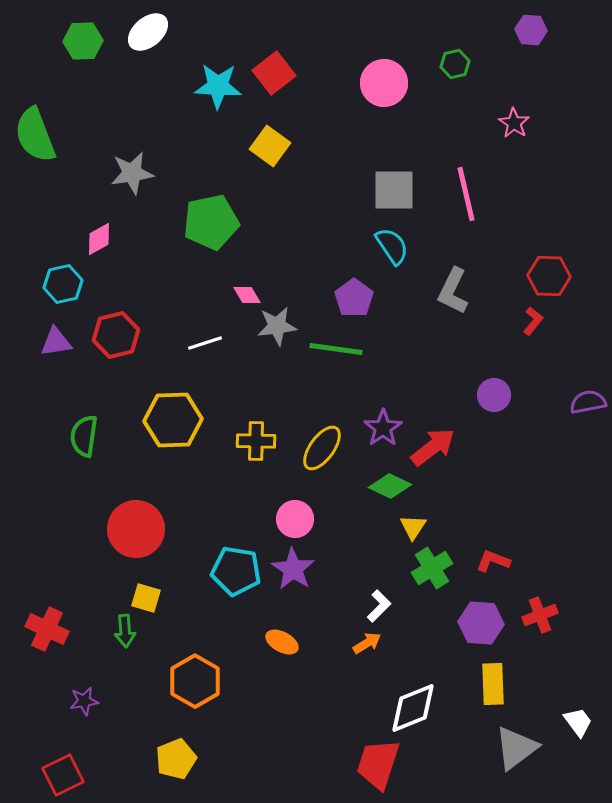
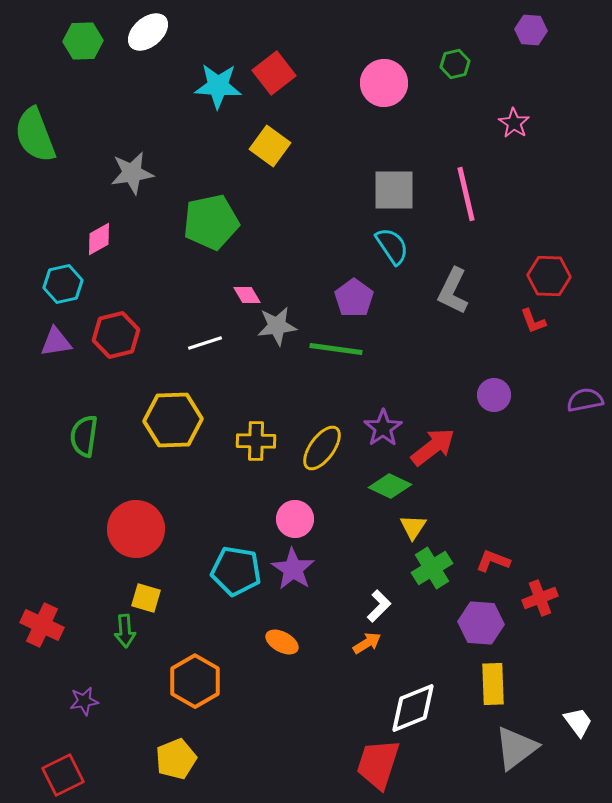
red L-shape at (533, 321): rotated 120 degrees clockwise
purple semicircle at (588, 402): moved 3 px left, 2 px up
red cross at (540, 615): moved 17 px up
red cross at (47, 629): moved 5 px left, 4 px up
